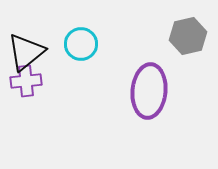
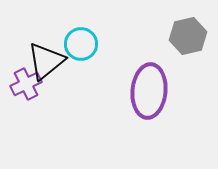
black triangle: moved 20 px right, 9 px down
purple cross: moved 3 px down; rotated 20 degrees counterclockwise
